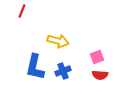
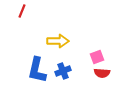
yellow arrow: rotated 15 degrees counterclockwise
blue L-shape: moved 2 px right, 3 px down
red semicircle: moved 2 px right, 2 px up
